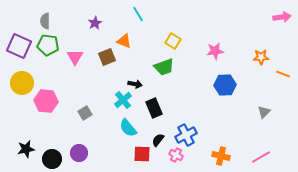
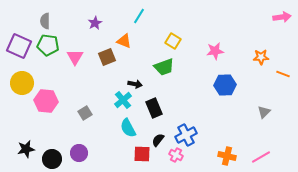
cyan line: moved 1 px right, 2 px down; rotated 63 degrees clockwise
cyan semicircle: rotated 12 degrees clockwise
orange cross: moved 6 px right
